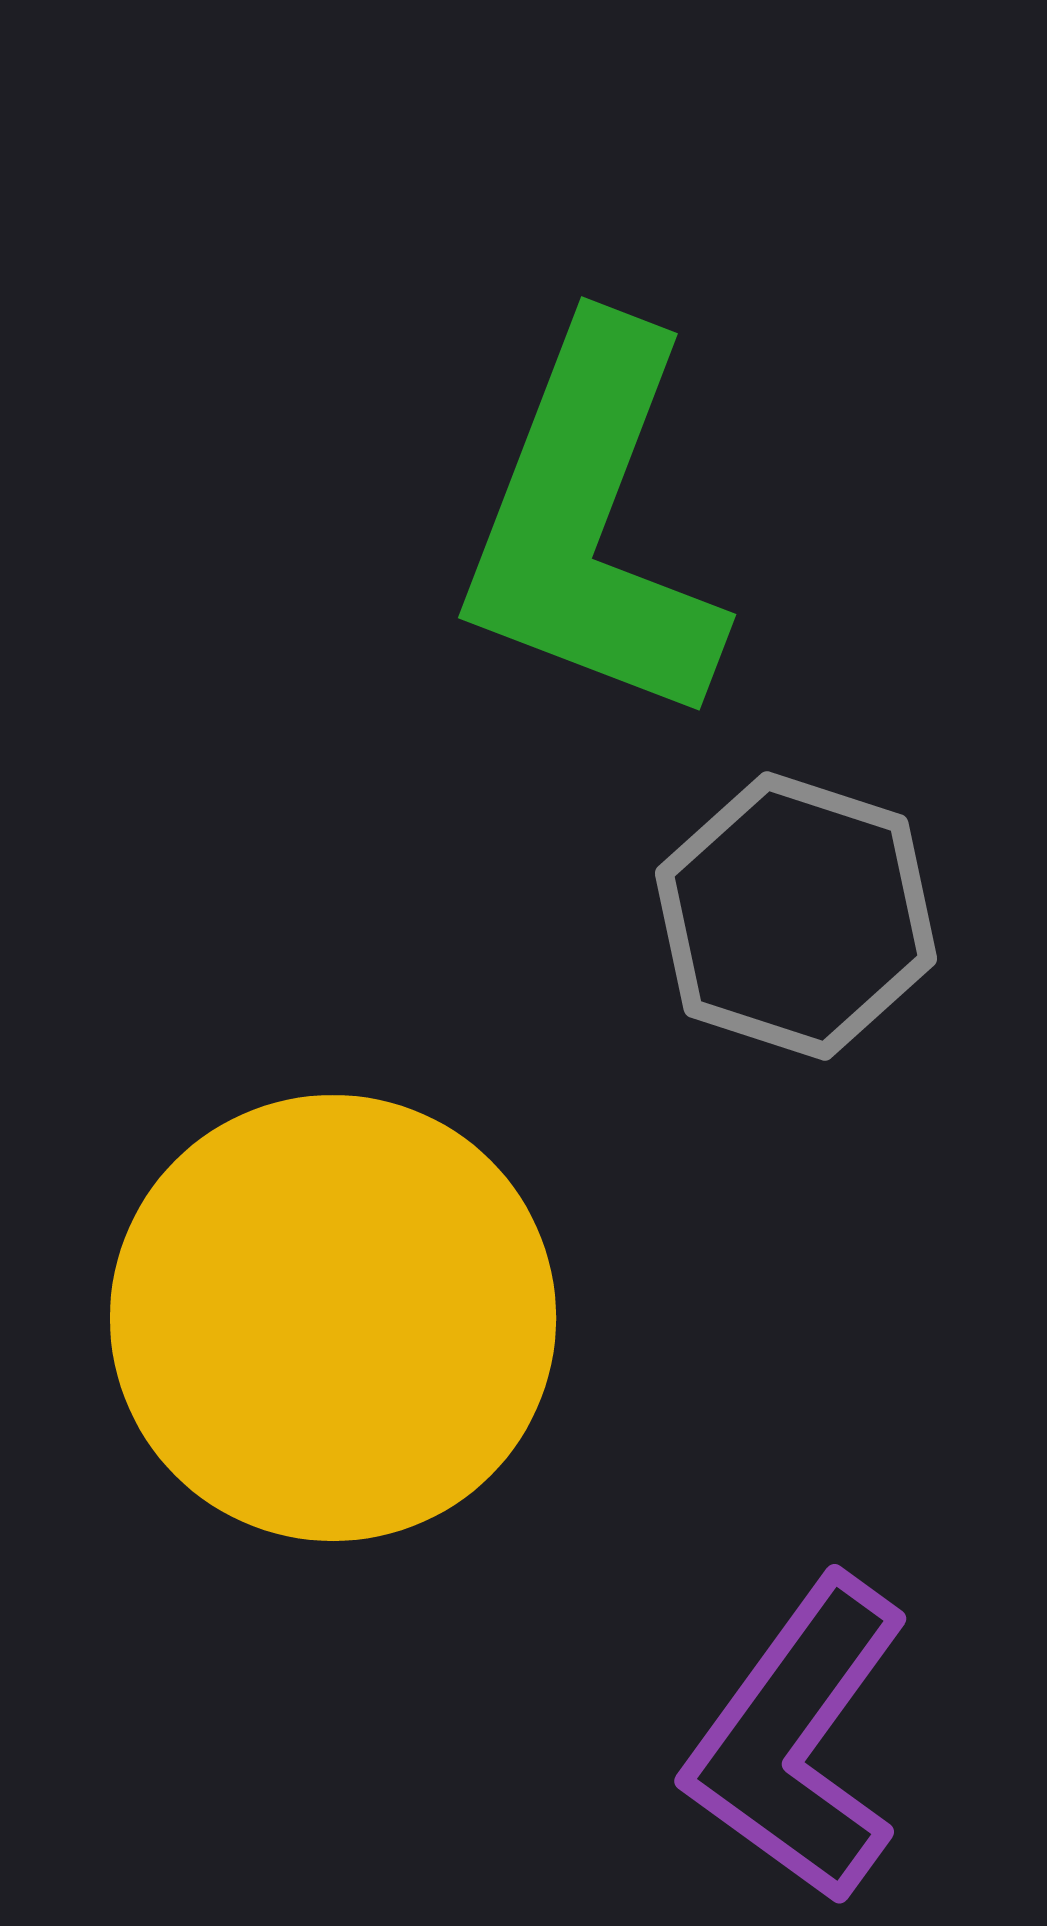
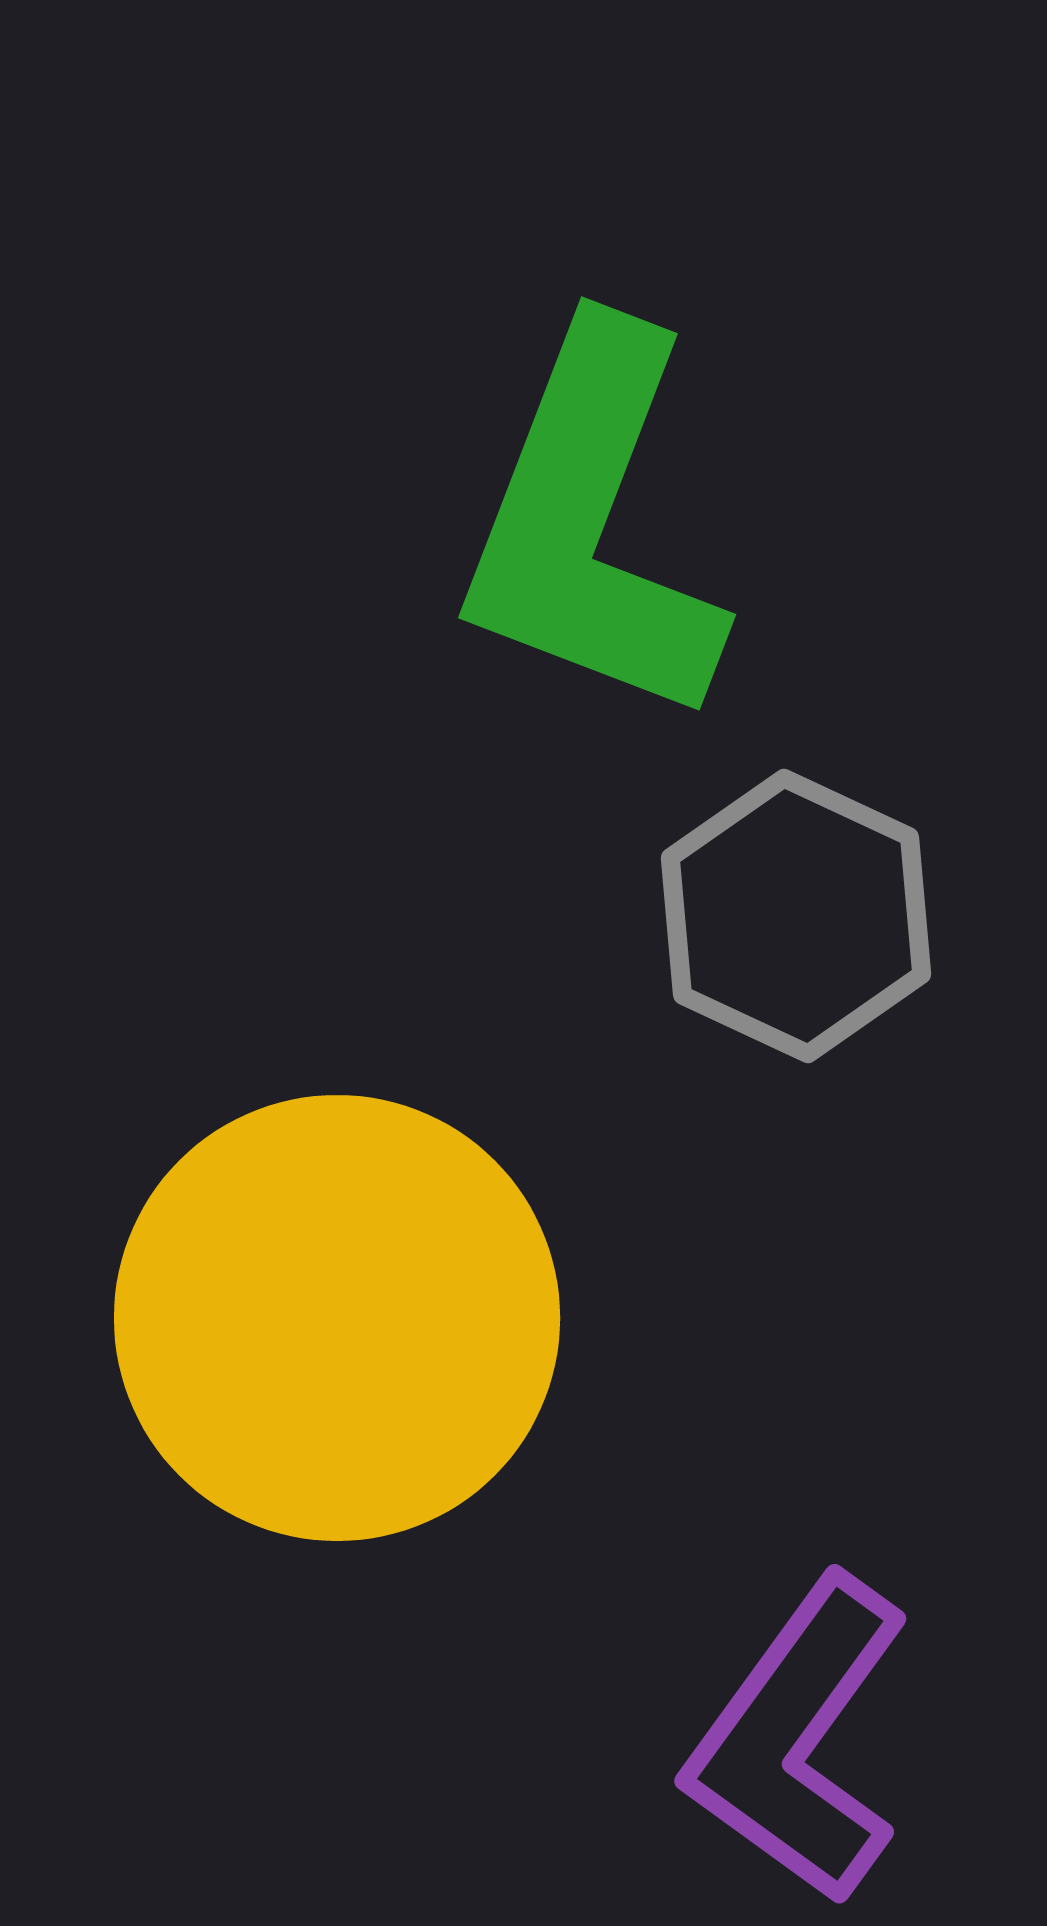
gray hexagon: rotated 7 degrees clockwise
yellow circle: moved 4 px right
